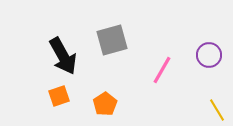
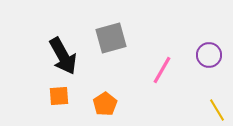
gray square: moved 1 px left, 2 px up
orange square: rotated 15 degrees clockwise
